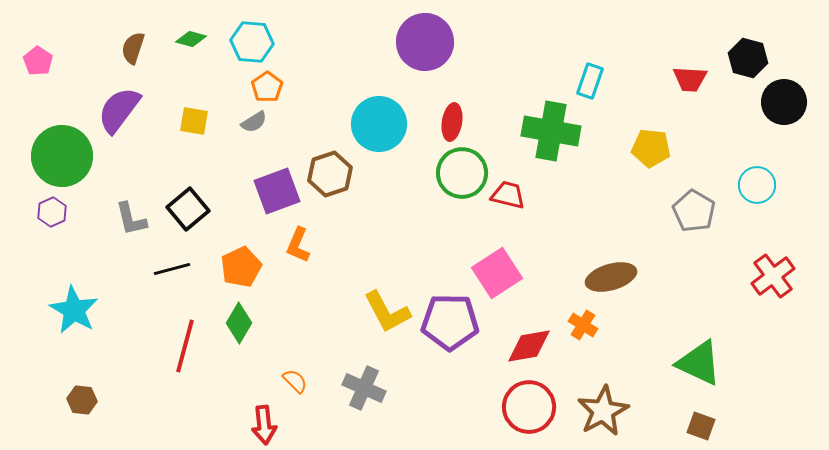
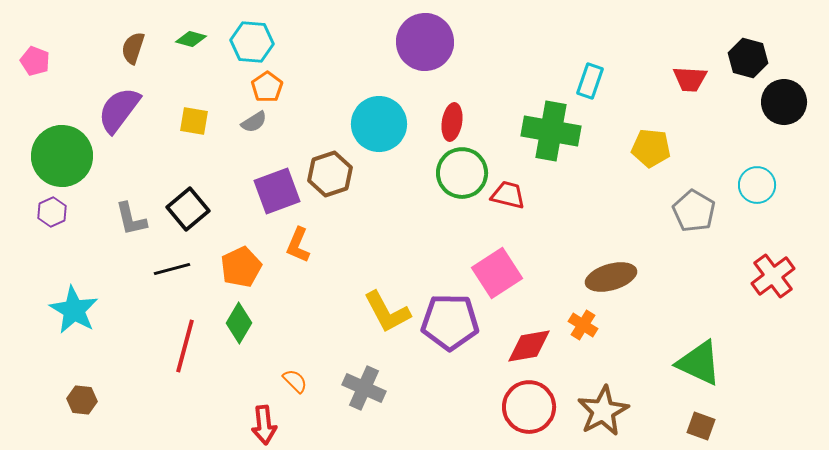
pink pentagon at (38, 61): moved 3 px left; rotated 12 degrees counterclockwise
